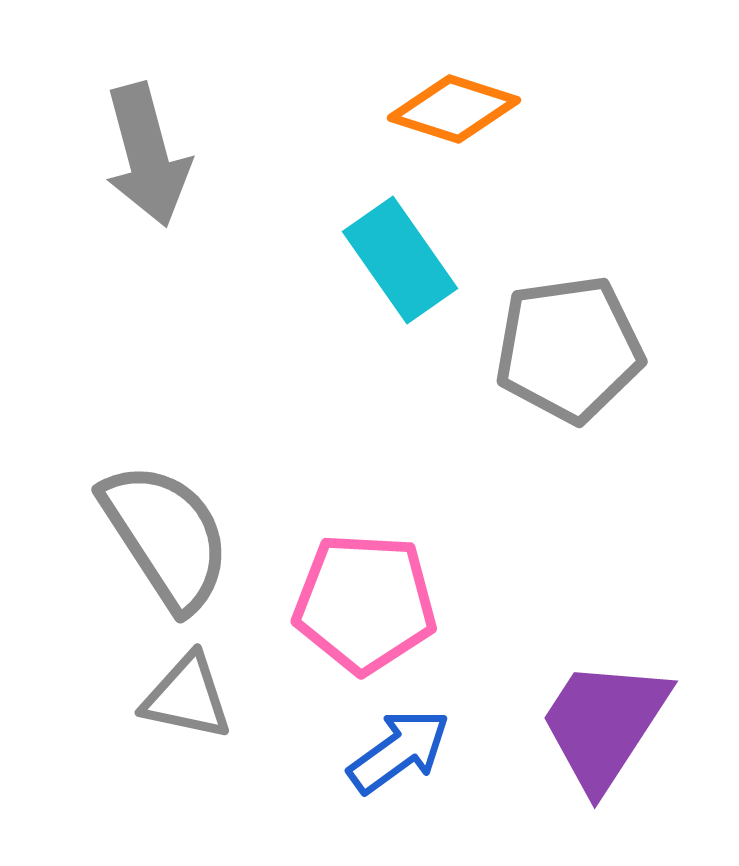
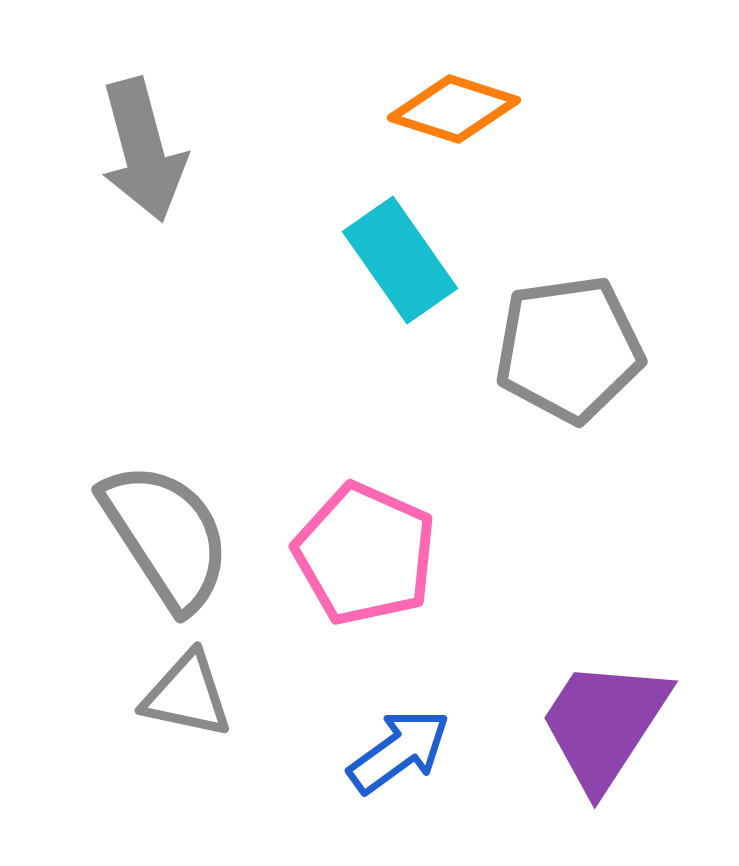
gray arrow: moved 4 px left, 5 px up
pink pentagon: moved 49 px up; rotated 21 degrees clockwise
gray triangle: moved 2 px up
